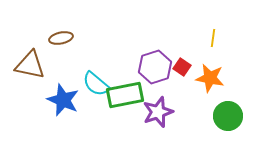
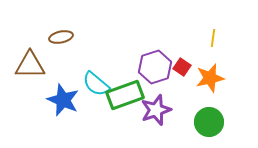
brown ellipse: moved 1 px up
brown triangle: rotated 12 degrees counterclockwise
orange star: rotated 24 degrees counterclockwise
green rectangle: rotated 9 degrees counterclockwise
purple star: moved 2 px left, 2 px up
green circle: moved 19 px left, 6 px down
